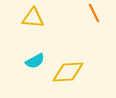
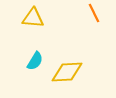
cyan semicircle: rotated 30 degrees counterclockwise
yellow diamond: moved 1 px left
